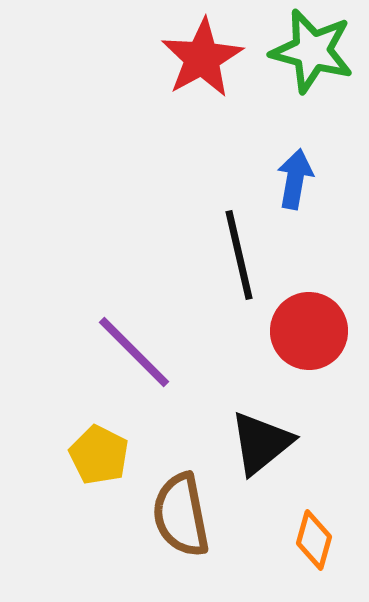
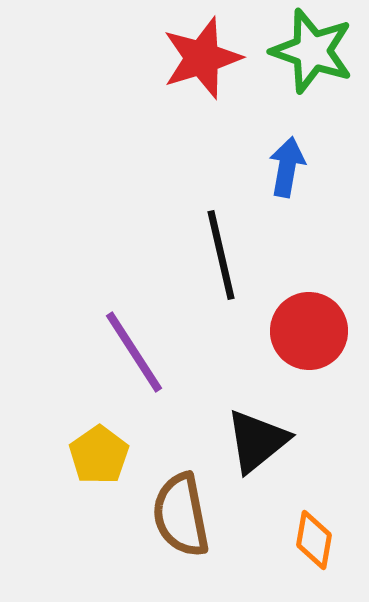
green star: rotated 4 degrees clockwise
red star: rotated 12 degrees clockwise
blue arrow: moved 8 px left, 12 px up
black line: moved 18 px left
purple line: rotated 12 degrees clockwise
black triangle: moved 4 px left, 2 px up
yellow pentagon: rotated 10 degrees clockwise
orange diamond: rotated 6 degrees counterclockwise
